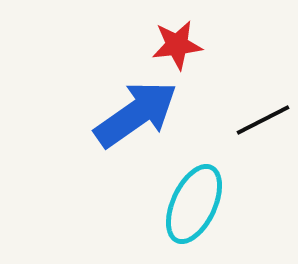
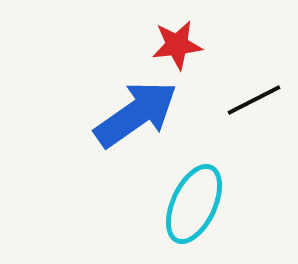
black line: moved 9 px left, 20 px up
